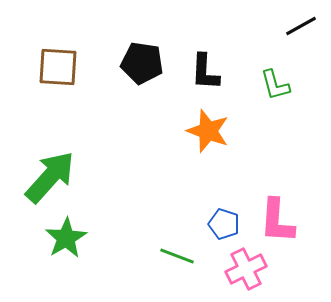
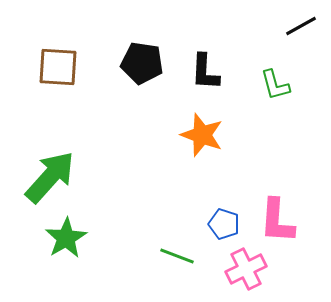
orange star: moved 6 px left, 4 px down
